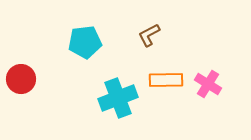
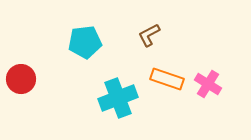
orange rectangle: moved 1 px right, 1 px up; rotated 20 degrees clockwise
